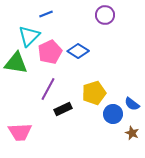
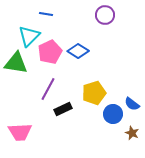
blue line: rotated 32 degrees clockwise
